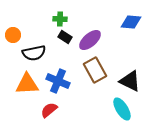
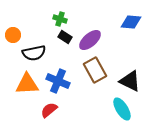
green cross: rotated 16 degrees clockwise
